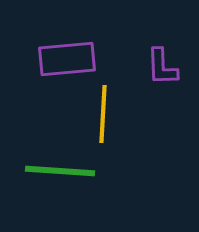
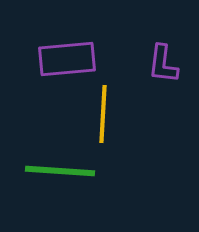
purple L-shape: moved 1 px right, 3 px up; rotated 9 degrees clockwise
